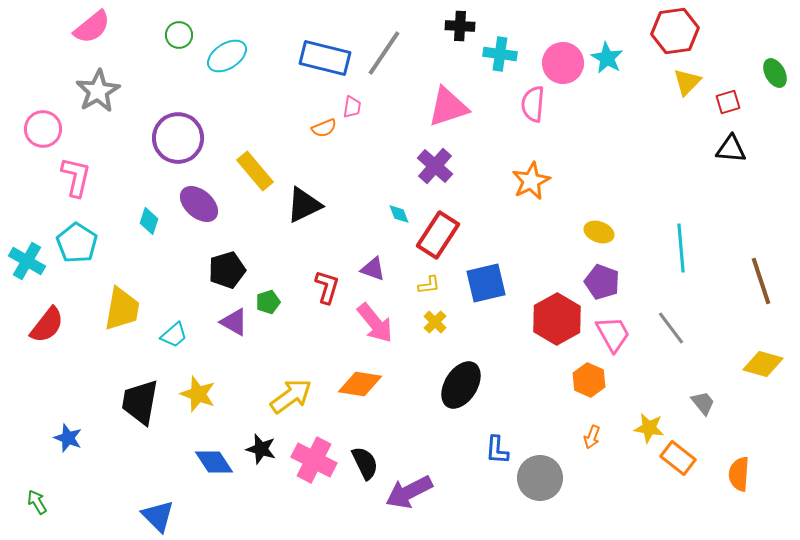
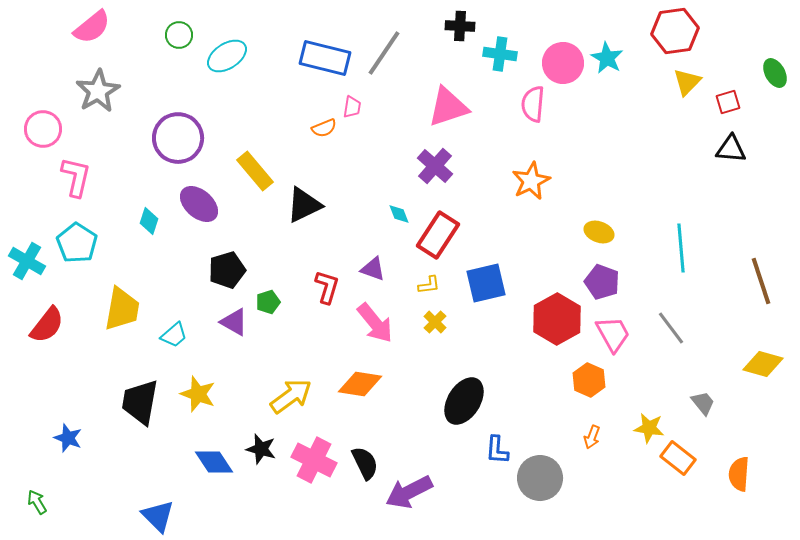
black ellipse at (461, 385): moved 3 px right, 16 px down
